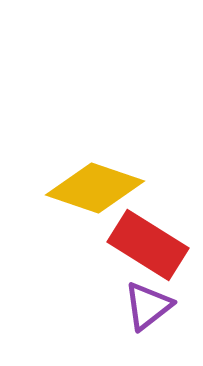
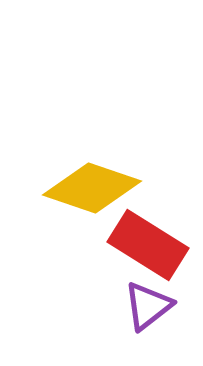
yellow diamond: moved 3 px left
